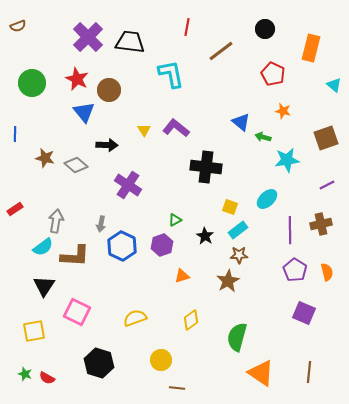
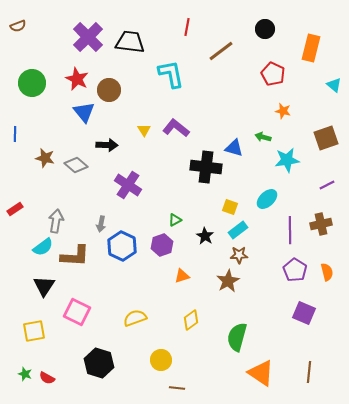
blue triangle at (241, 122): moved 7 px left, 26 px down; rotated 24 degrees counterclockwise
